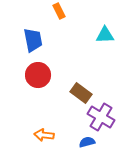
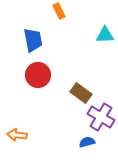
orange arrow: moved 27 px left
